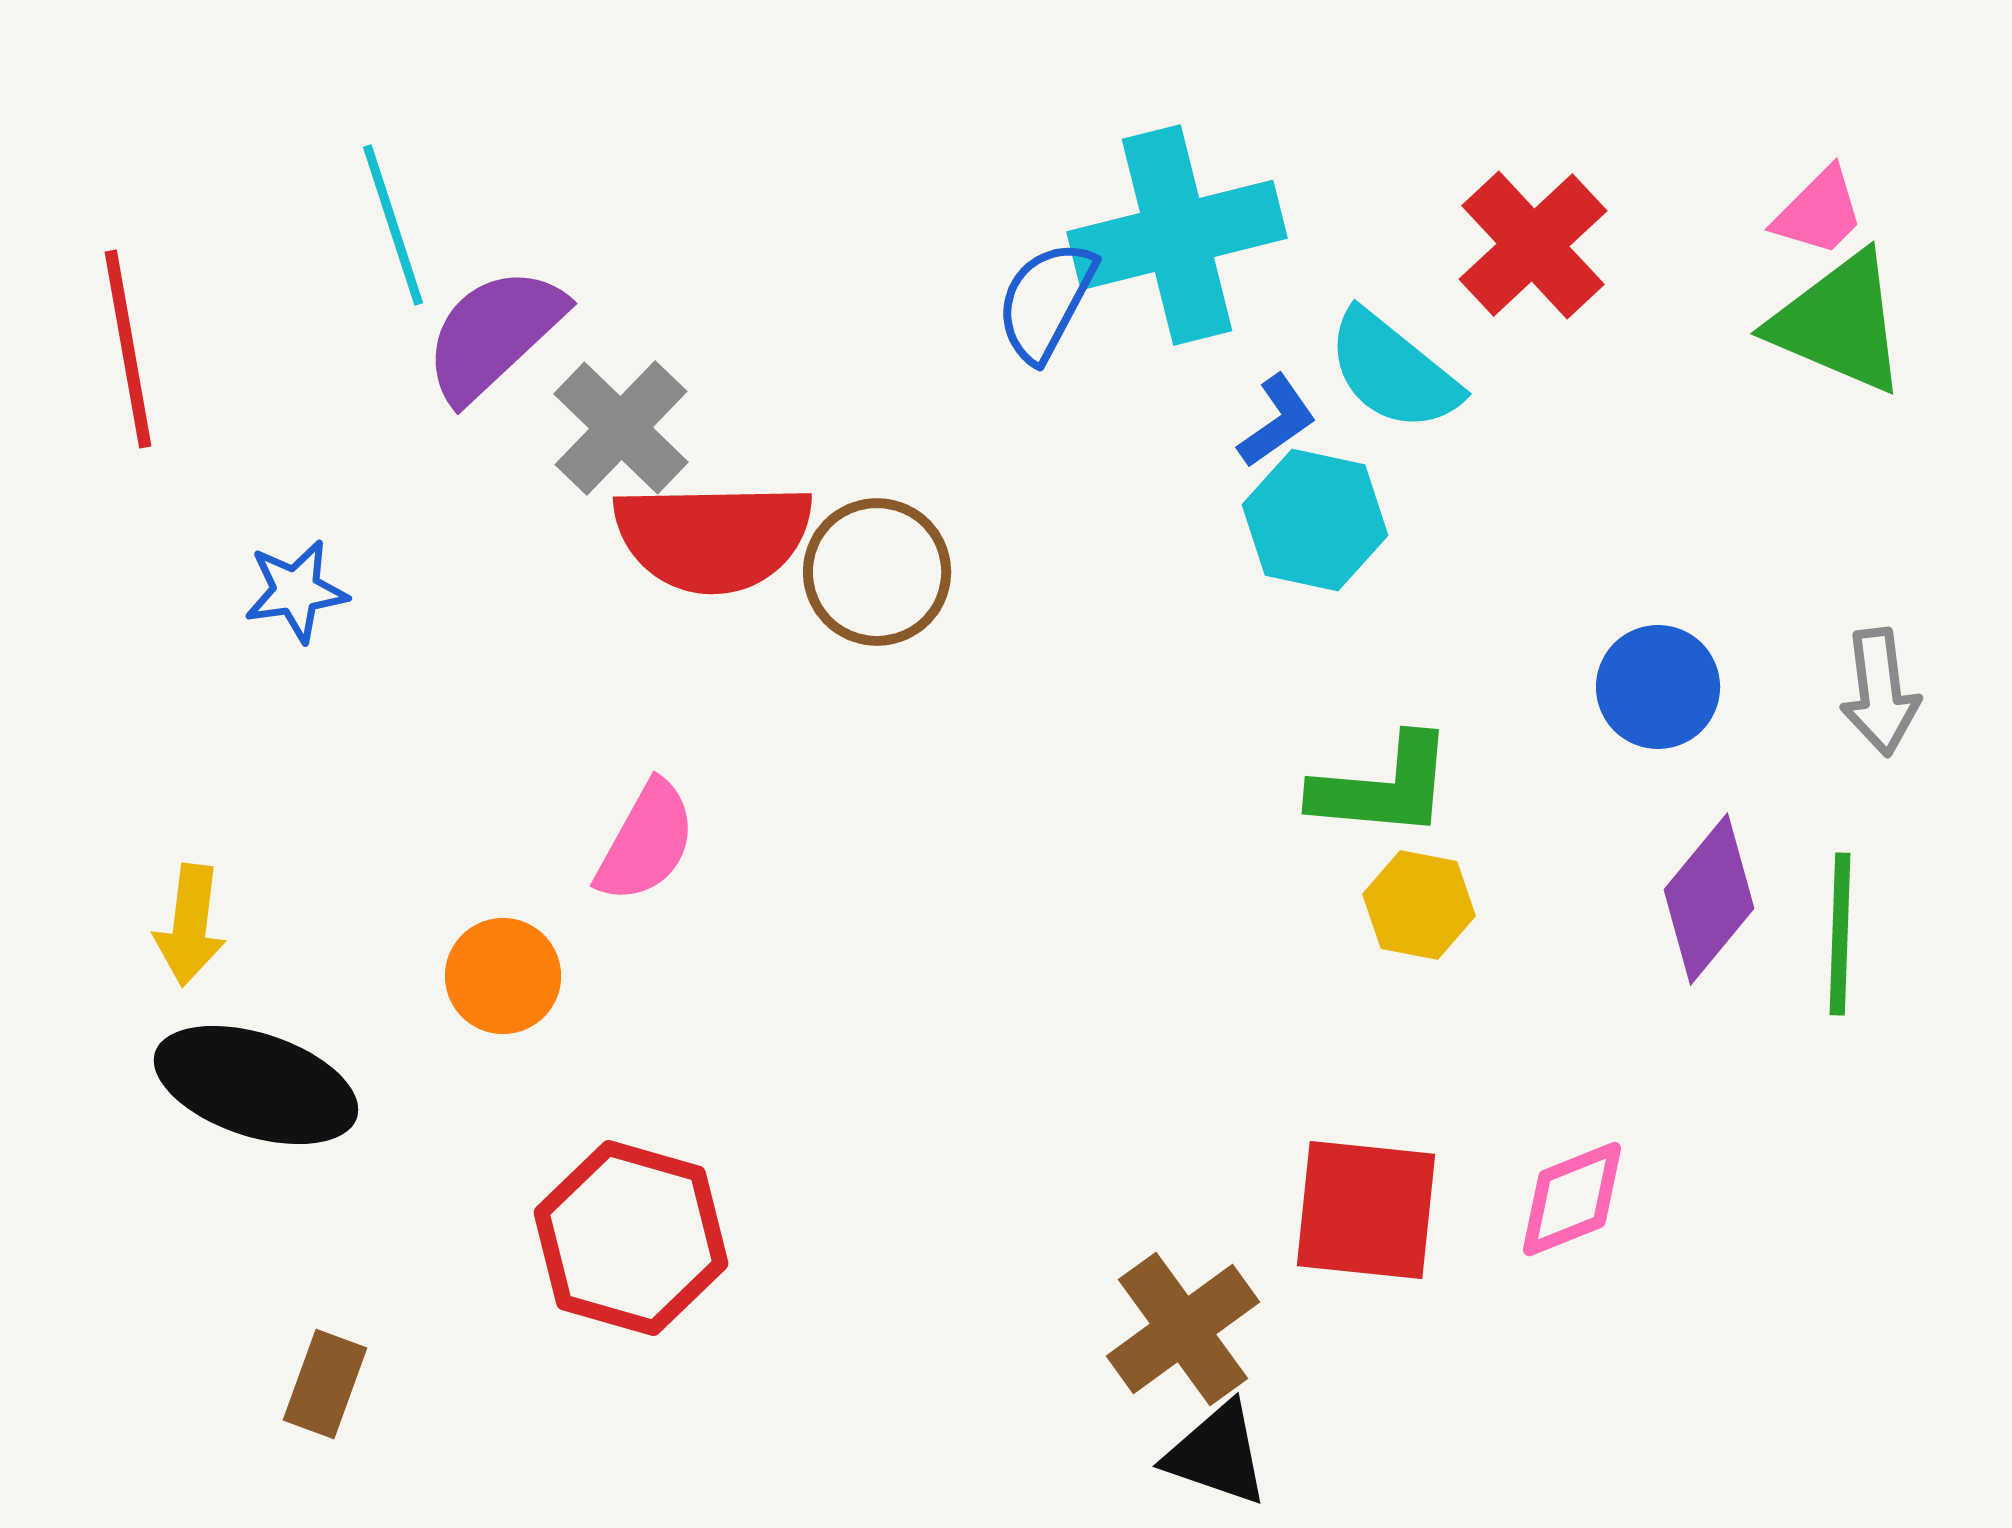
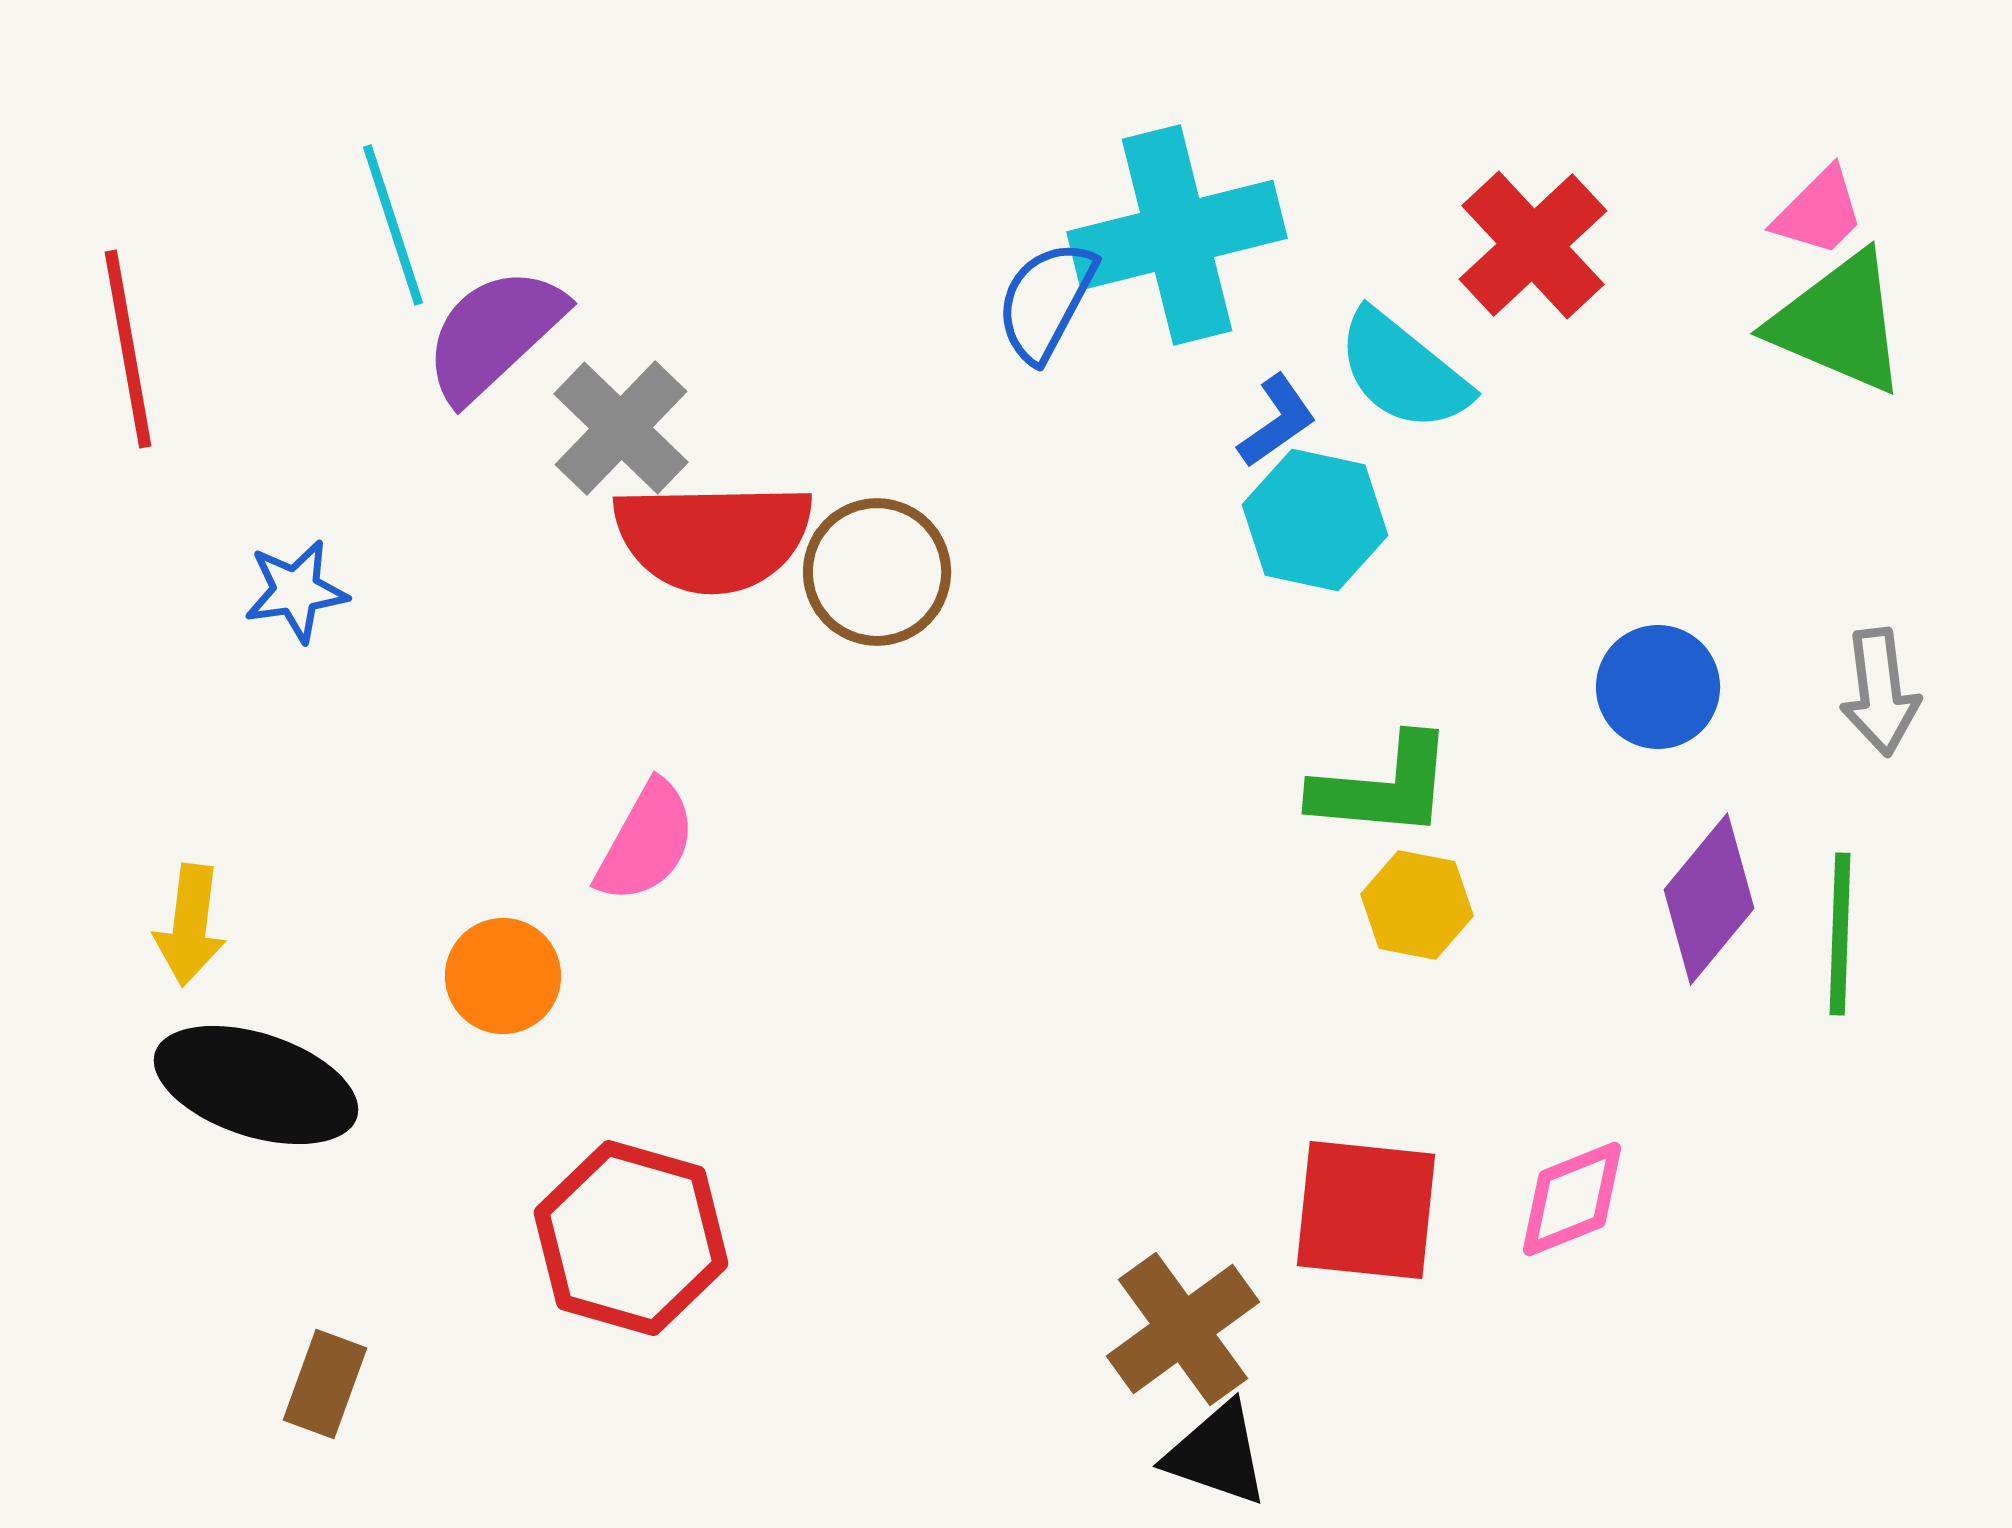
cyan semicircle: moved 10 px right
yellow hexagon: moved 2 px left
